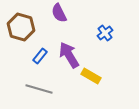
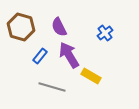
purple semicircle: moved 14 px down
gray line: moved 13 px right, 2 px up
